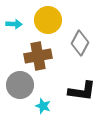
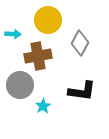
cyan arrow: moved 1 px left, 10 px down
cyan star: rotated 21 degrees clockwise
